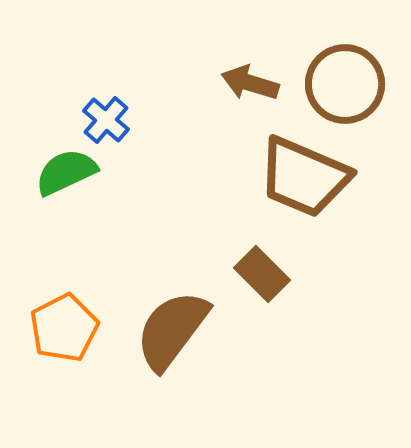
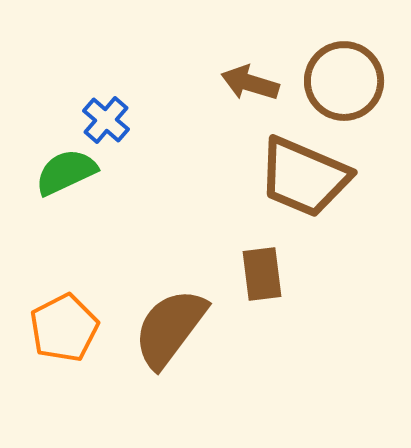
brown circle: moved 1 px left, 3 px up
brown rectangle: rotated 38 degrees clockwise
brown semicircle: moved 2 px left, 2 px up
